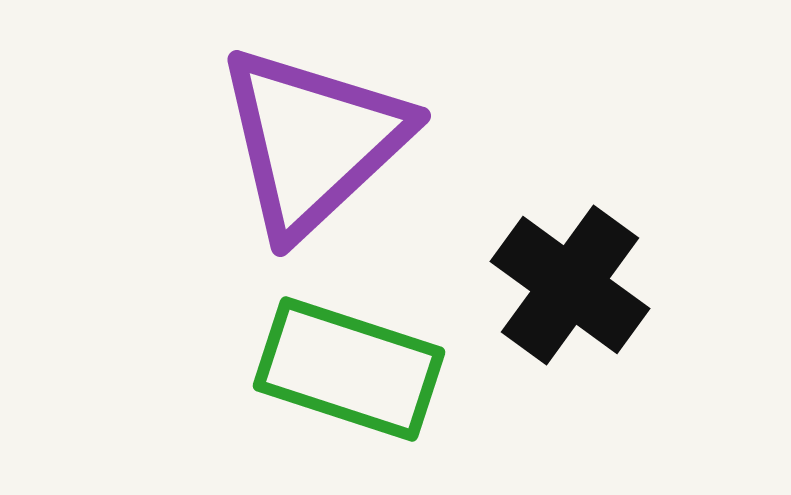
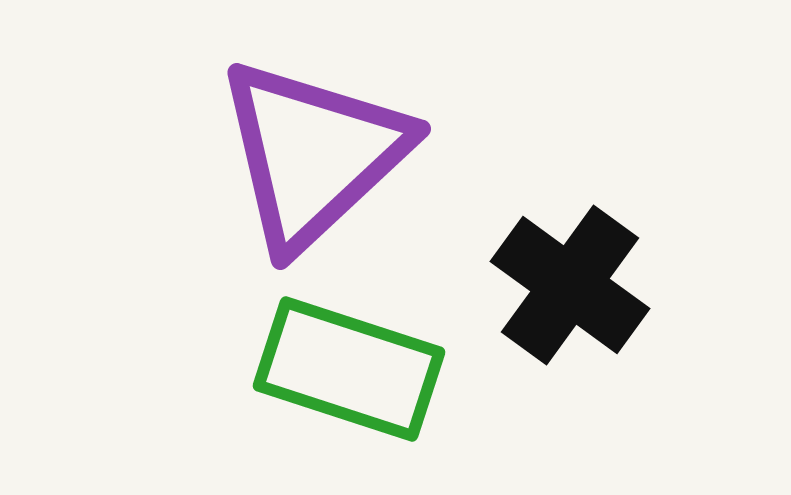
purple triangle: moved 13 px down
